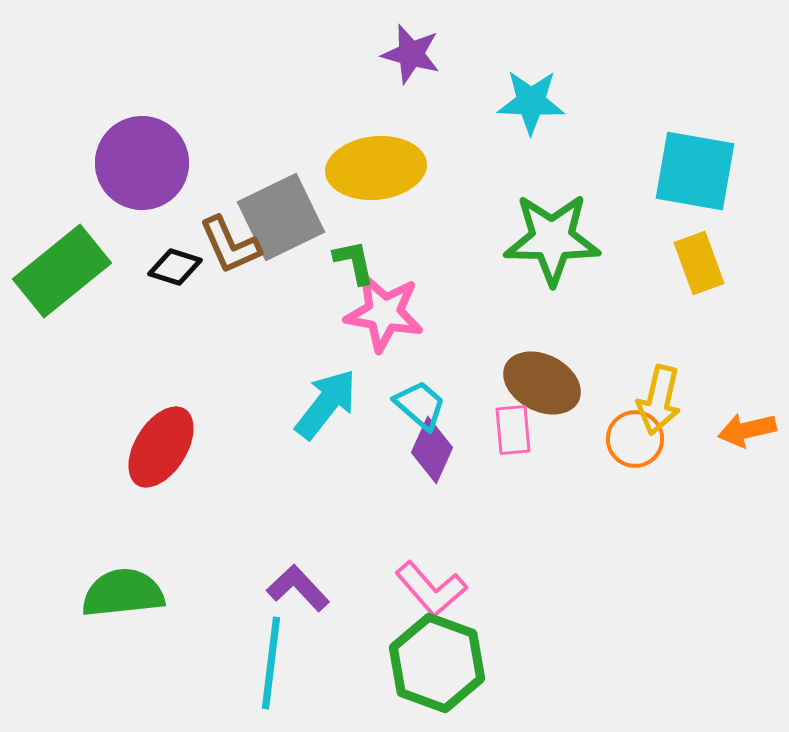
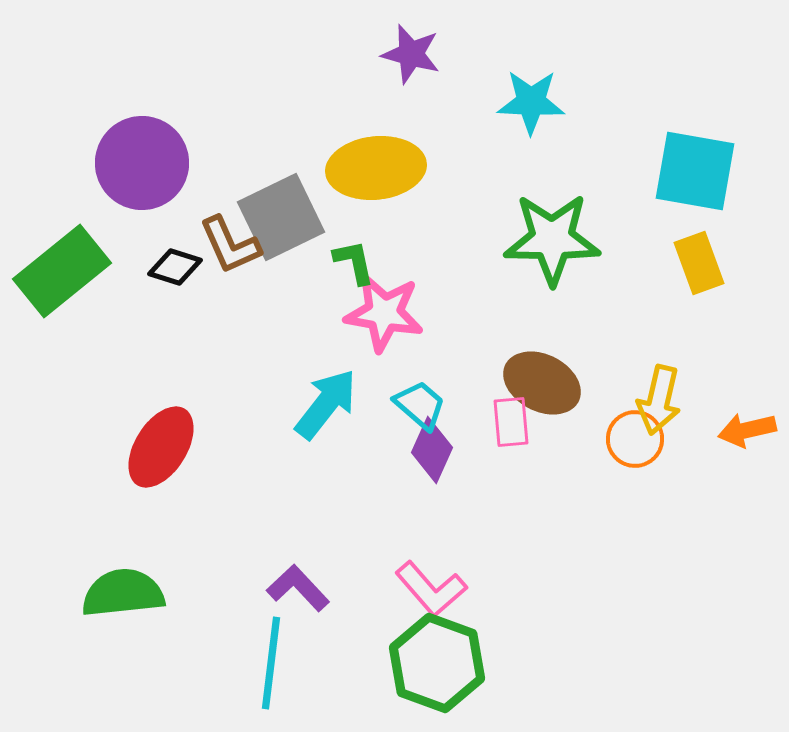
pink rectangle: moved 2 px left, 8 px up
